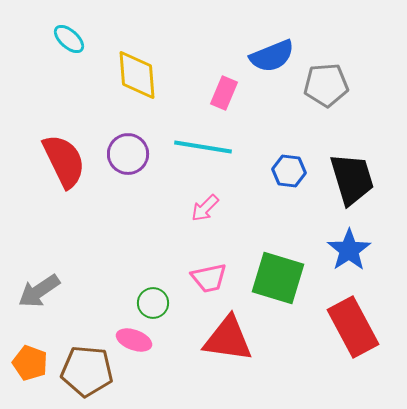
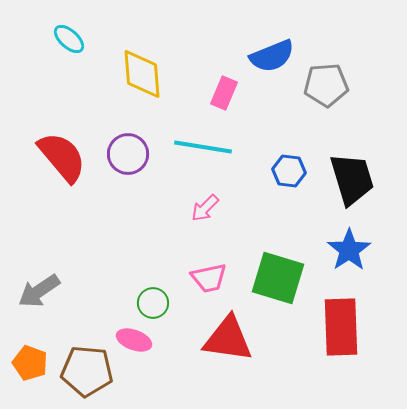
yellow diamond: moved 5 px right, 1 px up
red semicircle: moved 2 px left, 4 px up; rotated 14 degrees counterclockwise
red rectangle: moved 12 px left; rotated 26 degrees clockwise
